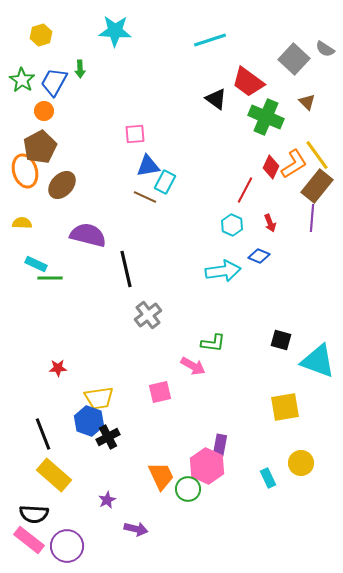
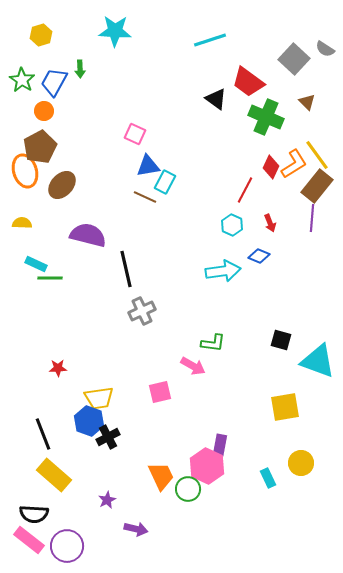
pink square at (135, 134): rotated 30 degrees clockwise
gray cross at (148, 315): moved 6 px left, 4 px up; rotated 12 degrees clockwise
